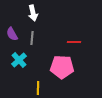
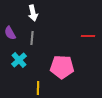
purple semicircle: moved 2 px left, 1 px up
red line: moved 14 px right, 6 px up
